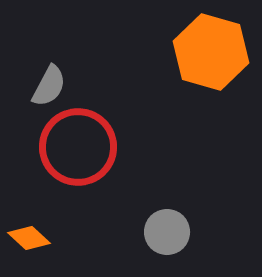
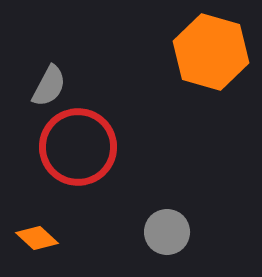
orange diamond: moved 8 px right
